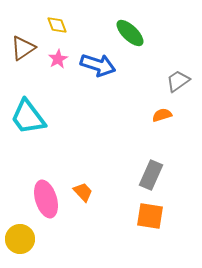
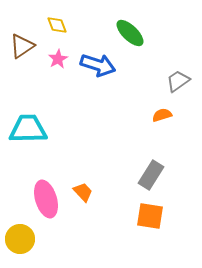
brown triangle: moved 1 px left, 2 px up
cyan trapezoid: moved 12 px down; rotated 126 degrees clockwise
gray rectangle: rotated 8 degrees clockwise
